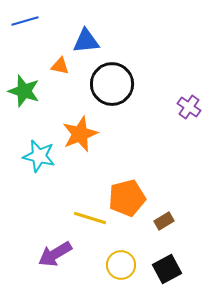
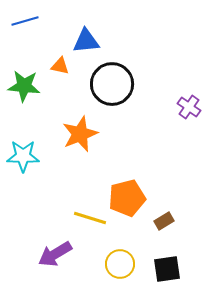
green star: moved 5 px up; rotated 12 degrees counterclockwise
cyan star: moved 16 px left; rotated 12 degrees counterclockwise
yellow circle: moved 1 px left, 1 px up
black square: rotated 20 degrees clockwise
